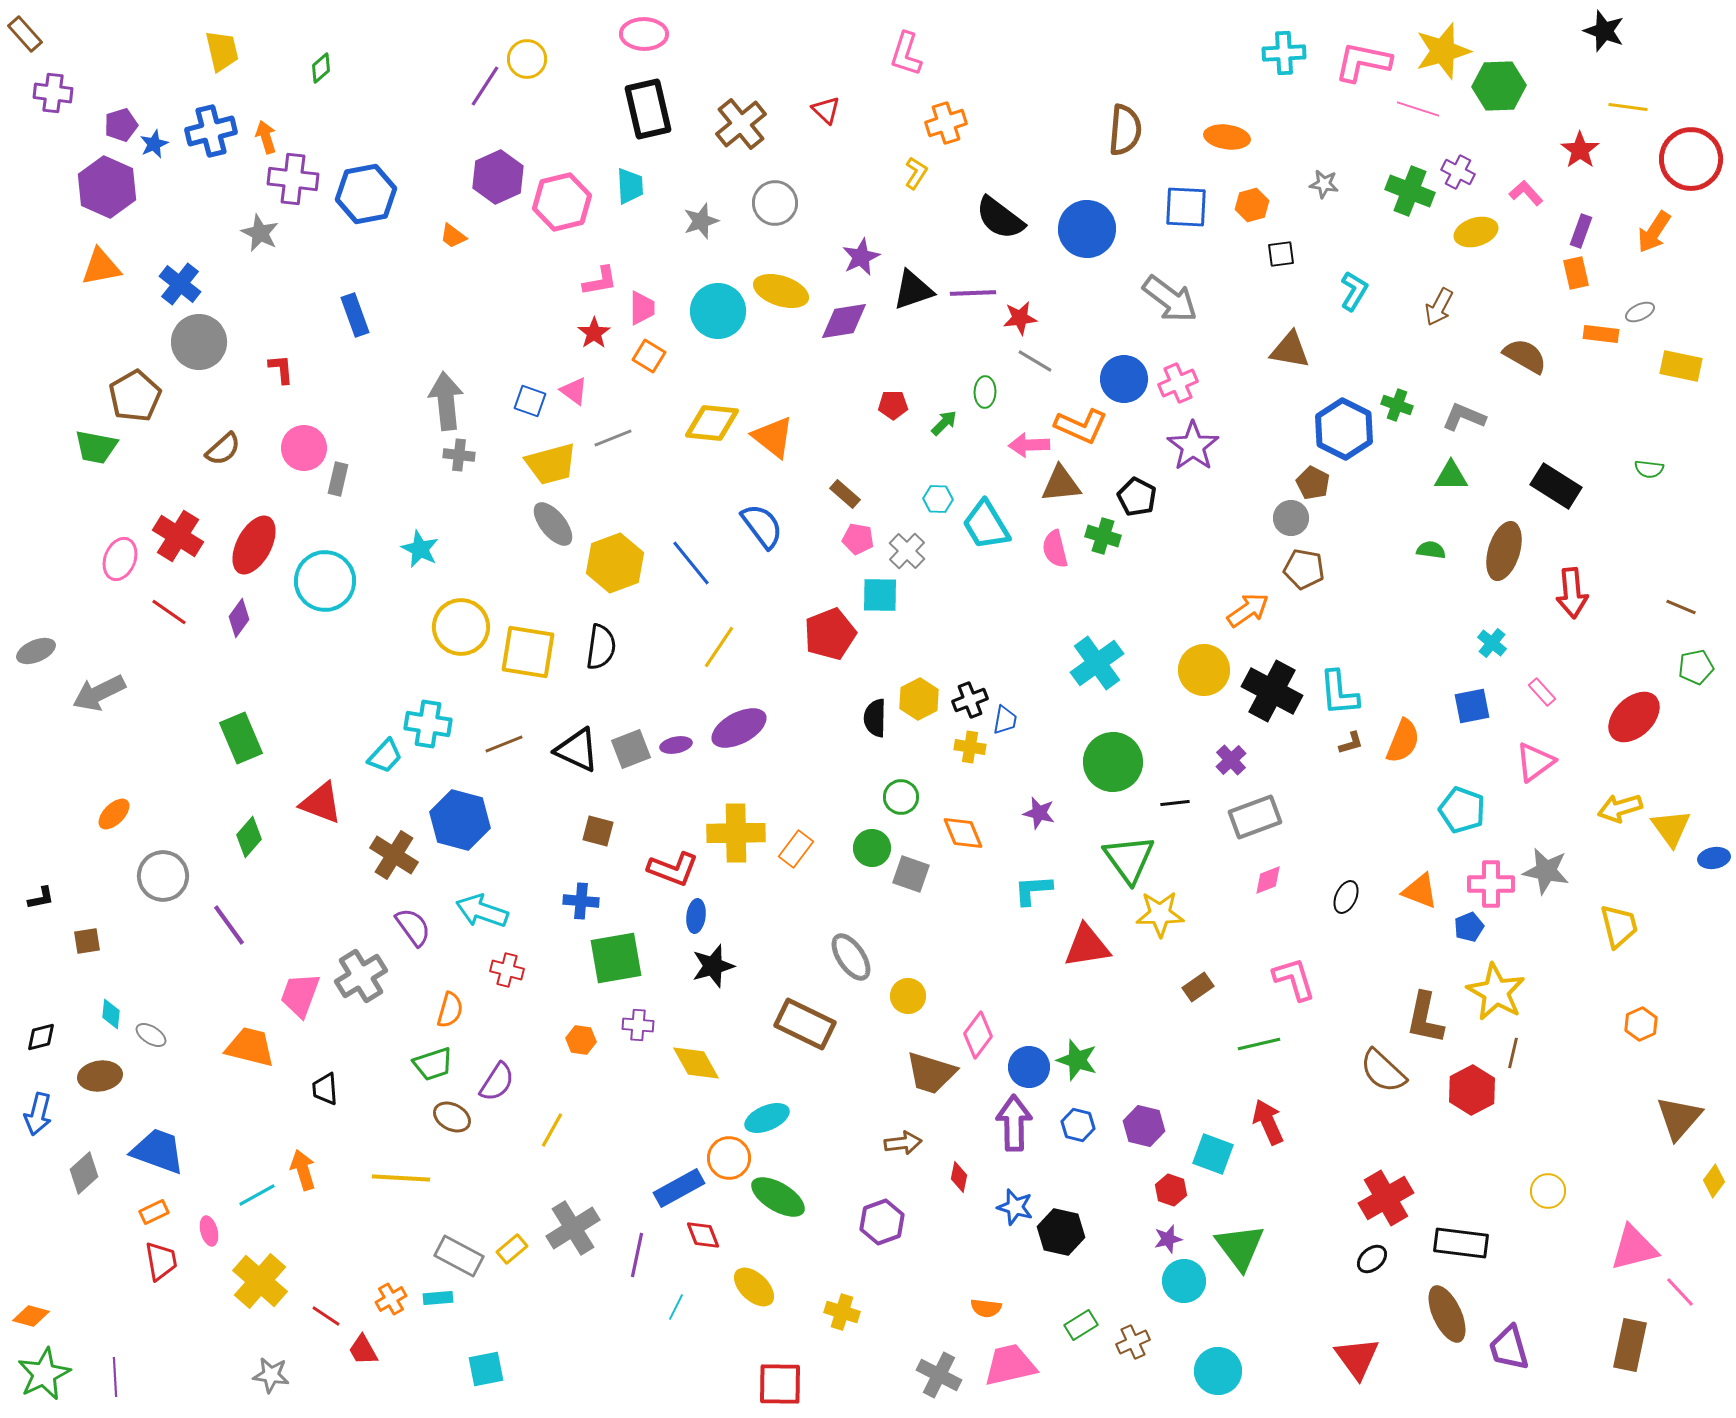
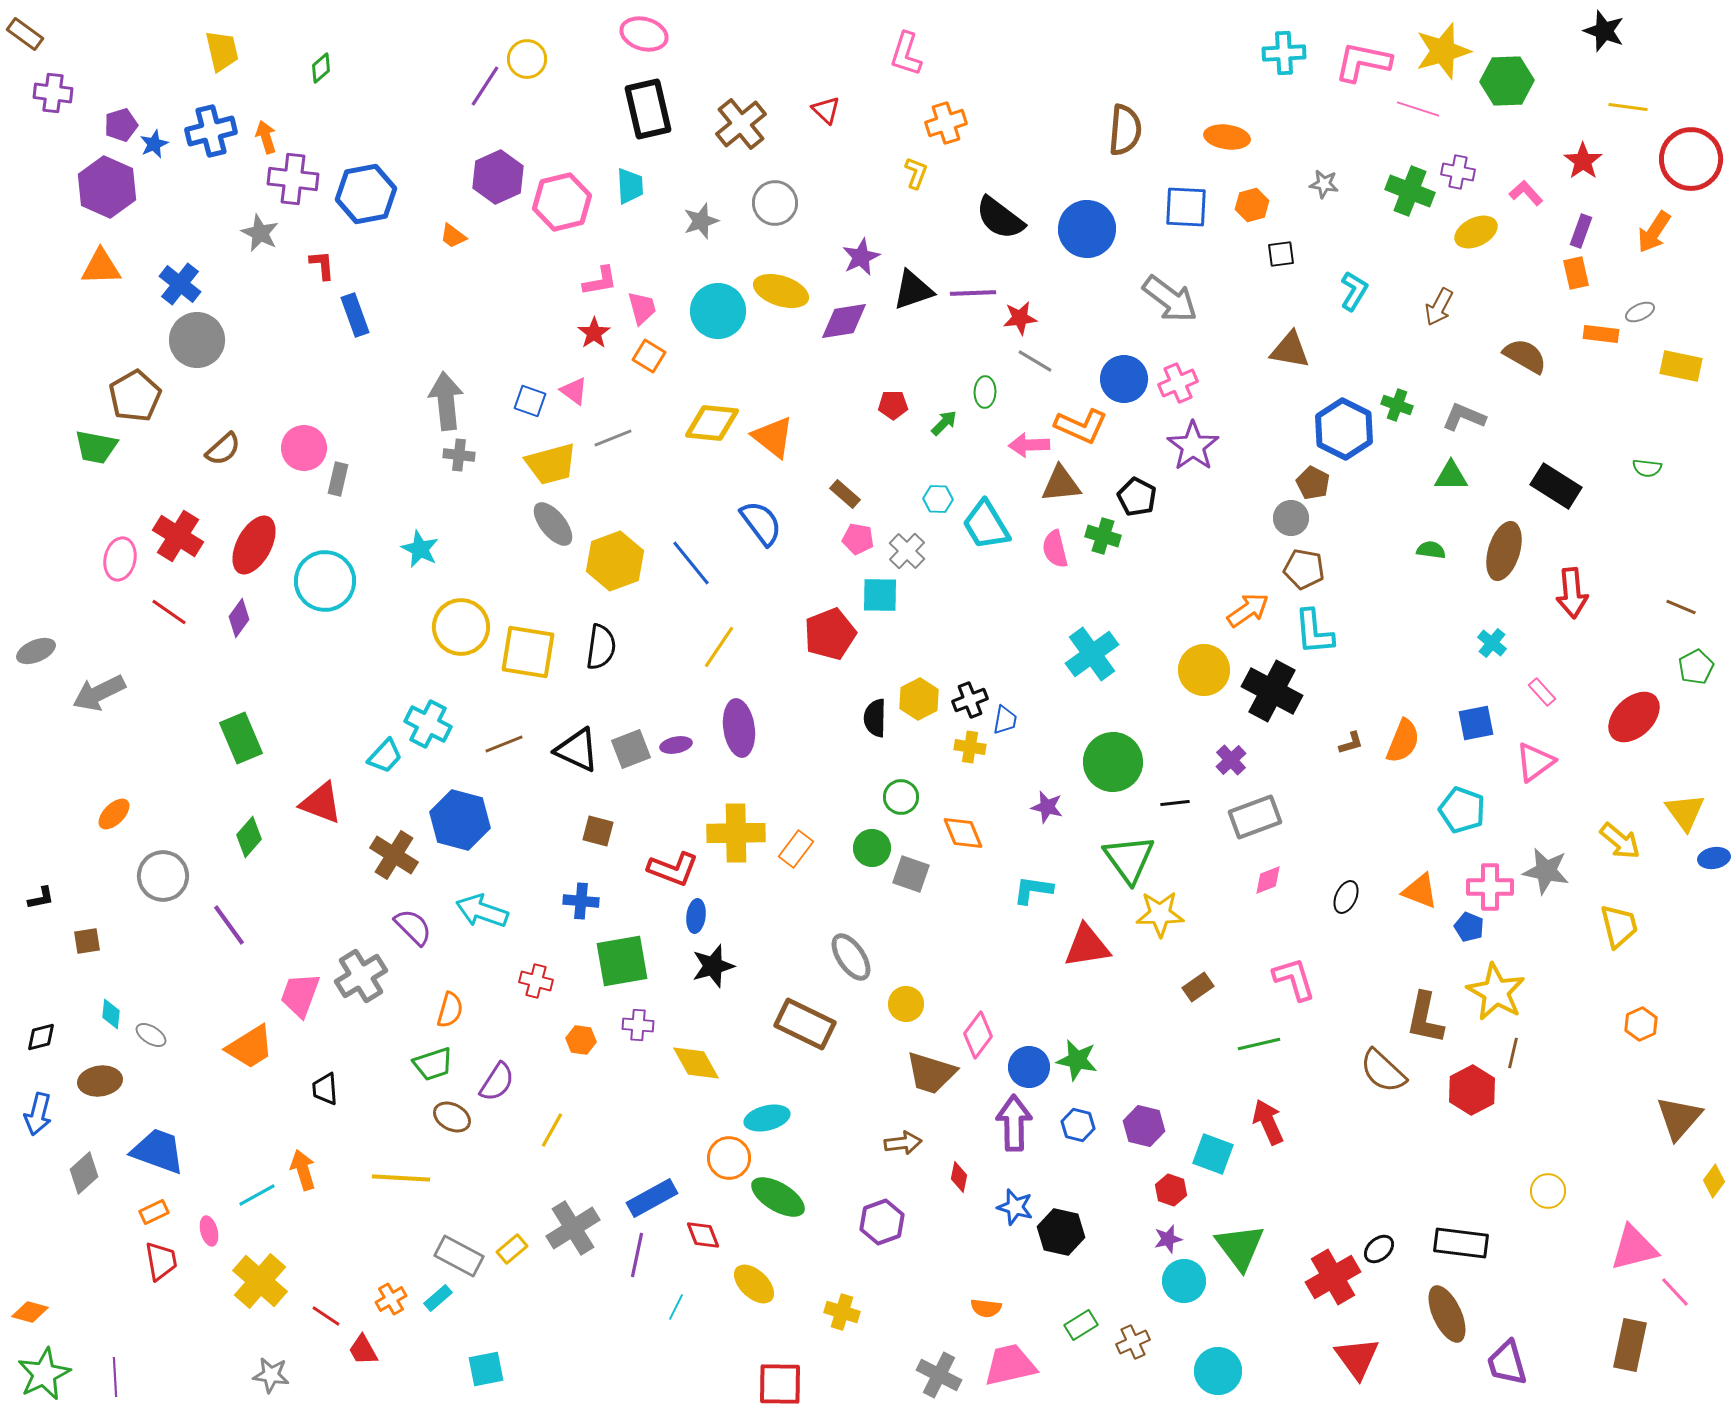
brown rectangle at (25, 34): rotated 12 degrees counterclockwise
pink ellipse at (644, 34): rotated 15 degrees clockwise
green hexagon at (1499, 86): moved 8 px right, 5 px up
red star at (1580, 150): moved 3 px right, 11 px down
purple cross at (1458, 172): rotated 16 degrees counterclockwise
yellow L-shape at (916, 173): rotated 12 degrees counterclockwise
yellow ellipse at (1476, 232): rotated 9 degrees counterclockwise
orange triangle at (101, 267): rotated 9 degrees clockwise
pink trapezoid at (642, 308): rotated 15 degrees counterclockwise
gray circle at (199, 342): moved 2 px left, 2 px up
red L-shape at (281, 369): moved 41 px right, 104 px up
green semicircle at (1649, 469): moved 2 px left, 1 px up
blue semicircle at (762, 526): moved 1 px left, 3 px up
pink ellipse at (120, 559): rotated 9 degrees counterclockwise
yellow hexagon at (615, 563): moved 2 px up
cyan cross at (1097, 663): moved 5 px left, 9 px up
green pentagon at (1696, 667): rotated 16 degrees counterclockwise
cyan L-shape at (1339, 693): moved 25 px left, 61 px up
blue square at (1472, 706): moved 4 px right, 17 px down
cyan cross at (428, 724): rotated 18 degrees clockwise
purple ellipse at (739, 728): rotated 70 degrees counterclockwise
yellow arrow at (1620, 808): moved 33 px down; rotated 123 degrees counterclockwise
purple star at (1039, 813): moved 8 px right, 6 px up
yellow triangle at (1671, 828): moved 14 px right, 16 px up
pink cross at (1491, 884): moved 1 px left, 3 px down
cyan L-shape at (1033, 890): rotated 12 degrees clockwise
purple semicircle at (413, 927): rotated 9 degrees counterclockwise
blue pentagon at (1469, 927): rotated 28 degrees counterclockwise
green square at (616, 958): moved 6 px right, 3 px down
red cross at (507, 970): moved 29 px right, 11 px down
yellow circle at (908, 996): moved 2 px left, 8 px down
orange trapezoid at (250, 1047): rotated 134 degrees clockwise
green star at (1077, 1060): rotated 6 degrees counterclockwise
brown ellipse at (100, 1076): moved 5 px down
cyan ellipse at (767, 1118): rotated 9 degrees clockwise
blue rectangle at (679, 1188): moved 27 px left, 10 px down
red cross at (1386, 1198): moved 53 px left, 79 px down
black ellipse at (1372, 1259): moved 7 px right, 10 px up
yellow ellipse at (754, 1287): moved 3 px up
pink line at (1680, 1292): moved 5 px left
cyan rectangle at (438, 1298): rotated 36 degrees counterclockwise
orange diamond at (31, 1316): moved 1 px left, 4 px up
purple trapezoid at (1509, 1348): moved 2 px left, 15 px down
